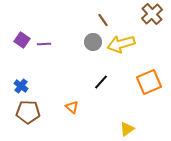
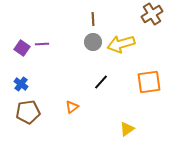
brown cross: rotated 10 degrees clockwise
brown line: moved 10 px left, 1 px up; rotated 32 degrees clockwise
purple square: moved 8 px down
purple line: moved 2 px left
orange square: rotated 15 degrees clockwise
blue cross: moved 2 px up
orange triangle: rotated 40 degrees clockwise
brown pentagon: rotated 10 degrees counterclockwise
